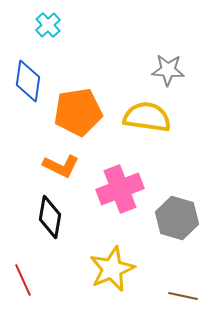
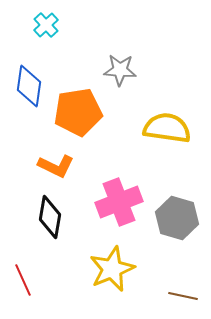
cyan cross: moved 2 px left
gray star: moved 48 px left
blue diamond: moved 1 px right, 5 px down
yellow semicircle: moved 20 px right, 11 px down
orange L-shape: moved 5 px left
pink cross: moved 1 px left, 13 px down
